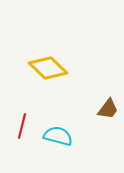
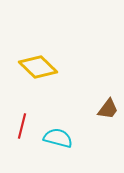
yellow diamond: moved 10 px left, 1 px up
cyan semicircle: moved 2 px down
